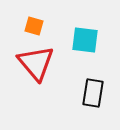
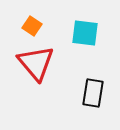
orange square: moved 2 px left; rotated 18 degrees clockwise
cyan square: moved 7 px up
